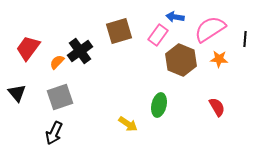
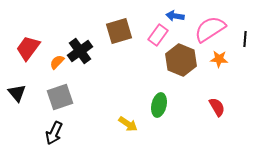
blue arrow: moved 1 px up
